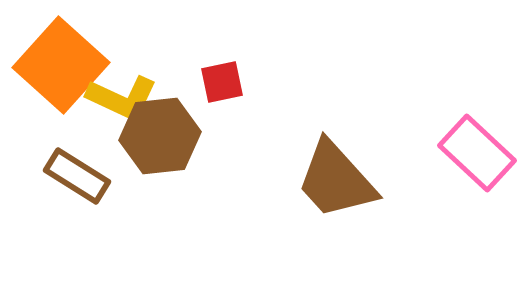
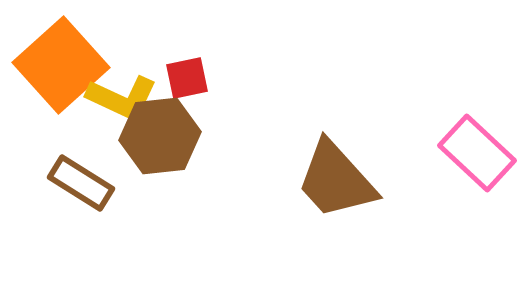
orange square: rotated 6 degrees clockwise
red square: moved 35 px left, 4 px up
brown rectangle: moved 4 px right, 7 px down
